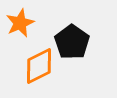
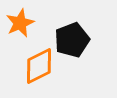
black pentagon: moved 2 px up; rotated 16 degrees clockwise
